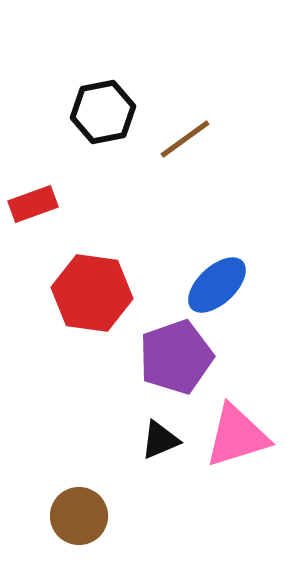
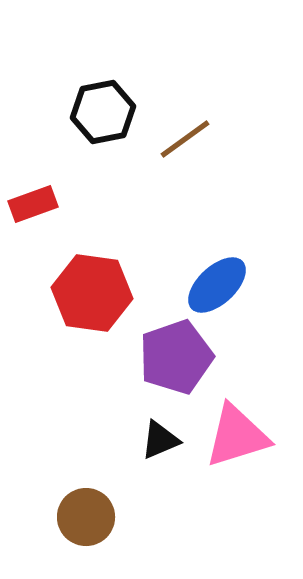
brown circle: moved 7 px right, 1 px down
